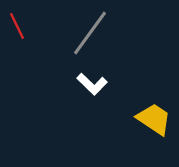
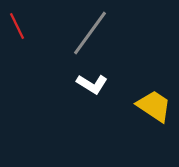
white L-shape: rotated 12 degrees counterclockwise
yellow trapezoid: moved 13 px up
